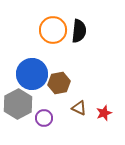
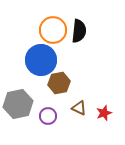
blue circle: moved 9 px right, 14 px up
gray hexagon: rotated 16 degrees clockwise
purple circle: moved 4 px right, 2 px up
